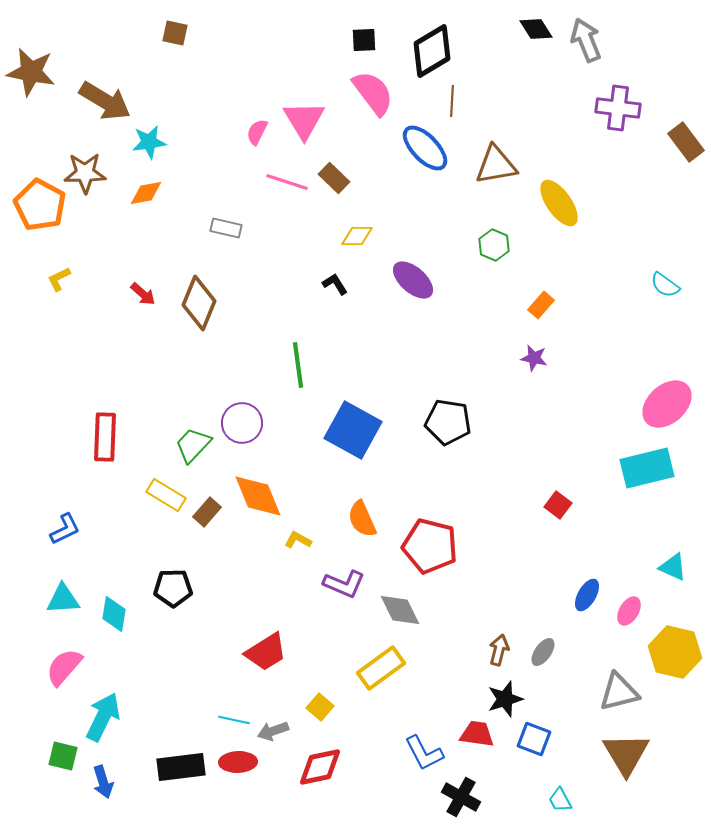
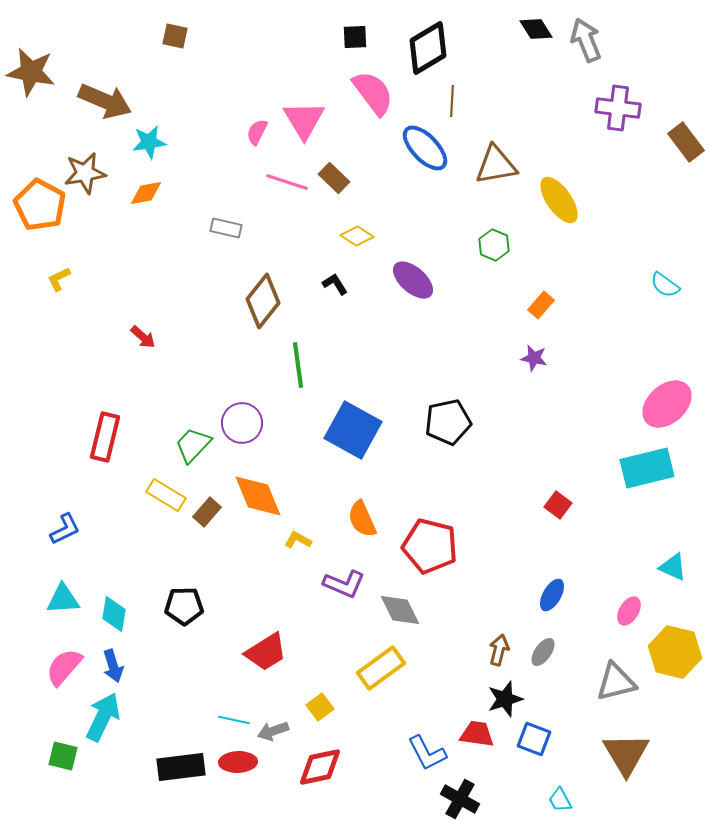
brown square at (175, 33): moved 3 px down
black square at (364, 40): moved 9 px left, 3 px up
black diamond at (432, 51): moved 4 px left, 3 px up
brown arrow at (105, 101): rotated 8 degrees counterclockwise
brown star at (85, 173): rotated 9 degrees counterclockwise
yellow ellipse at (559, 203): moved 3 px up
yellow diamond at (357, 236): rotated 32 degrees clockwise
red arrow at (143, 294): moved 43 px down
brown diamond at (199, 303): moved 64 px right, 2 px up; rotated 16 degrees clockwise
black pentagon at (448, 422): rotated 21 degrees counterclockwise
red rectangle at (105, 437): rotated 12 degrees clockwise
black pentagon at (173, 588): moved 11 px right, 18 px down
blue ellipse at (587, 595): moved 35 px left
gray triangle at (619, 692): moved 3 px left, 10 px up
yellow square at (320, 707): rotated 12 degrees clockwise
blue L-shape at (424, 753): moved 3 px right
blue arrow at (103, 782): moved 10 px right, 116 px up
black cross at (461, 797): moved 1 px left, 2 px down
